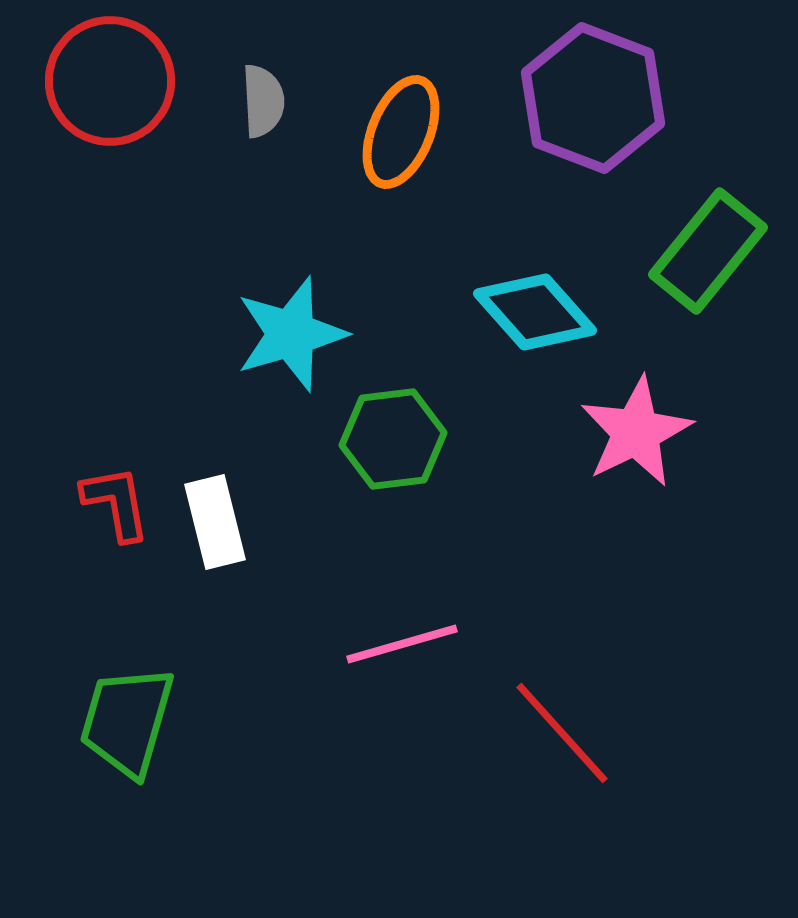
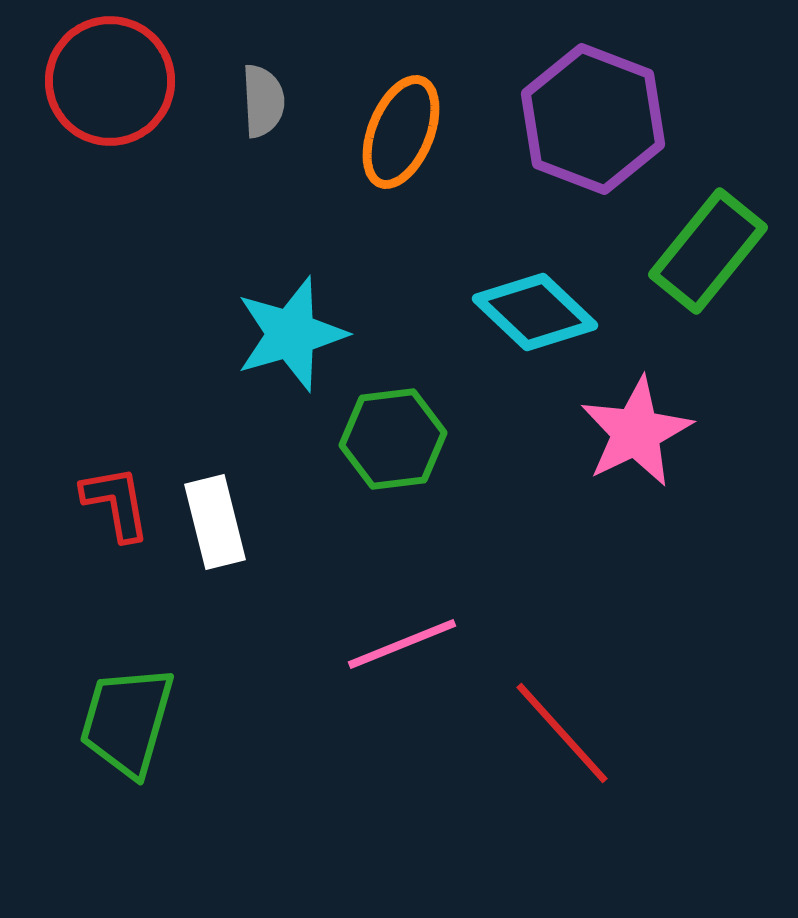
purple hexagon: moved 21 px down
cyan diamond: rotated 5 degrees counterclockwise
pink line: rotated 6 degrees counterclockwise
